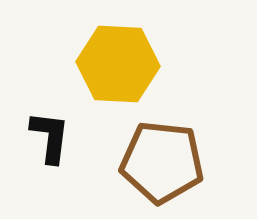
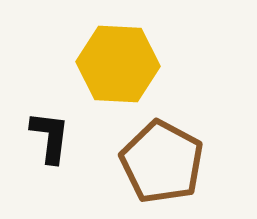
brown pentagon: rotated 22 degrees clockwise
